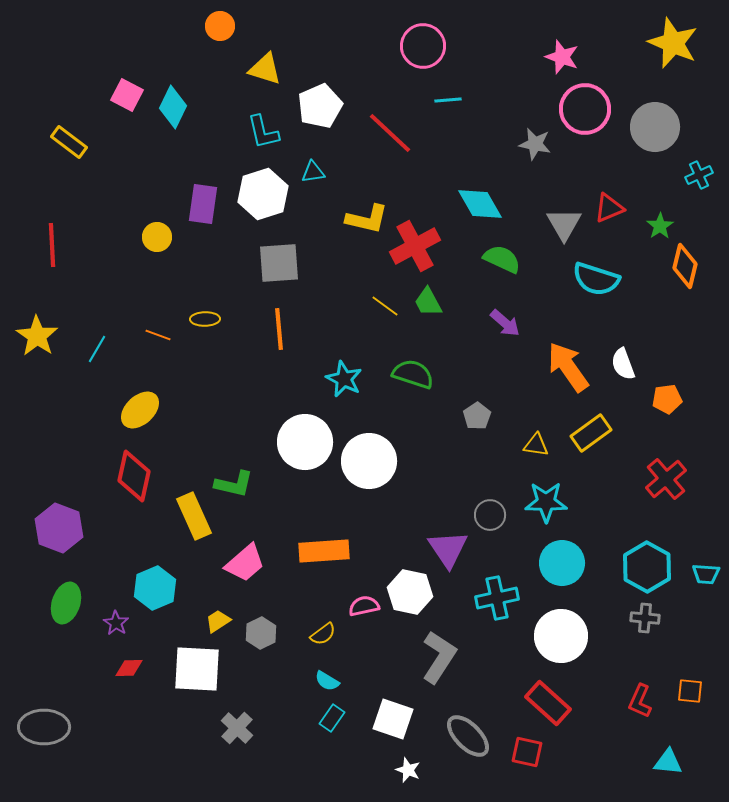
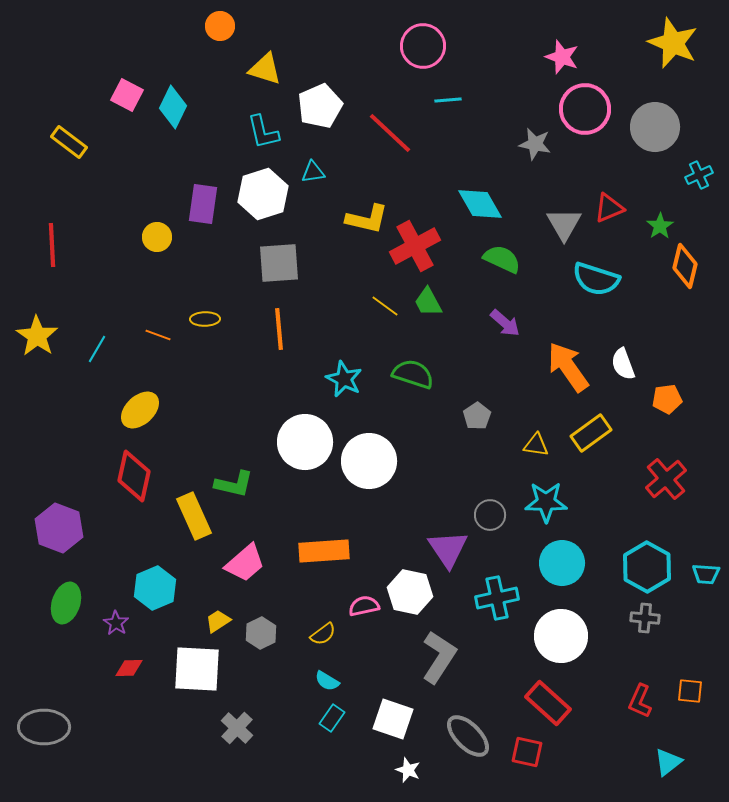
cyan triangle at (668, 762): rotated 44 degrees counterclockwise
